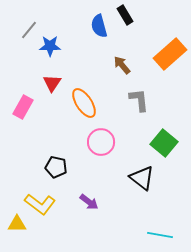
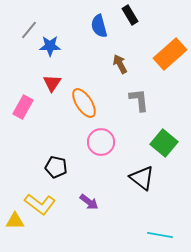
black rectangle: moved 5 px right
brown arrow: moved 2 px left, 1 px up; rotated 12 degrees clockwise
yellow triangle: moved 2 px left, 3 px up
